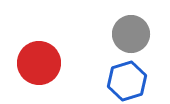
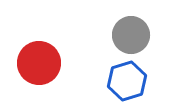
gray circle: moved 1 px down
